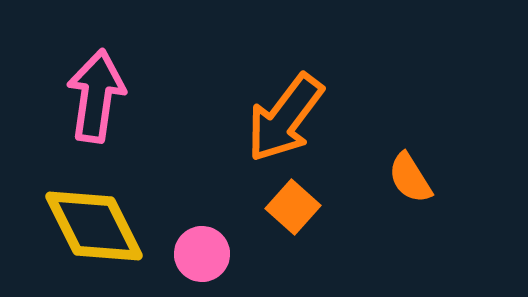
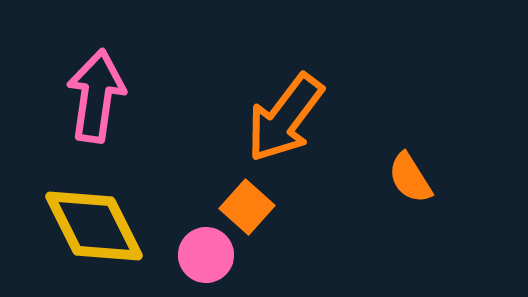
orange square: moved 46 px left
pink circle: moved 4 px right, 1 px down
